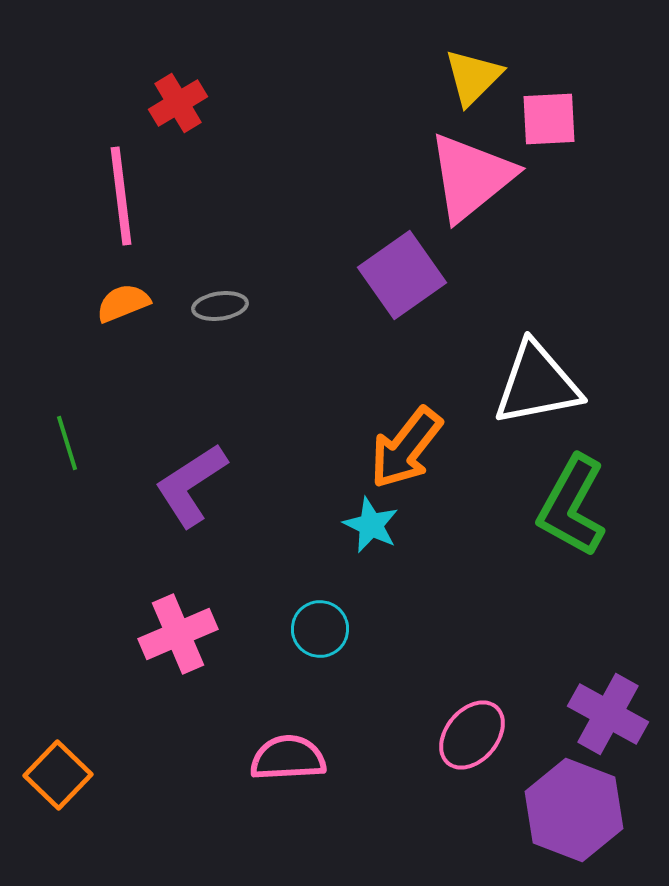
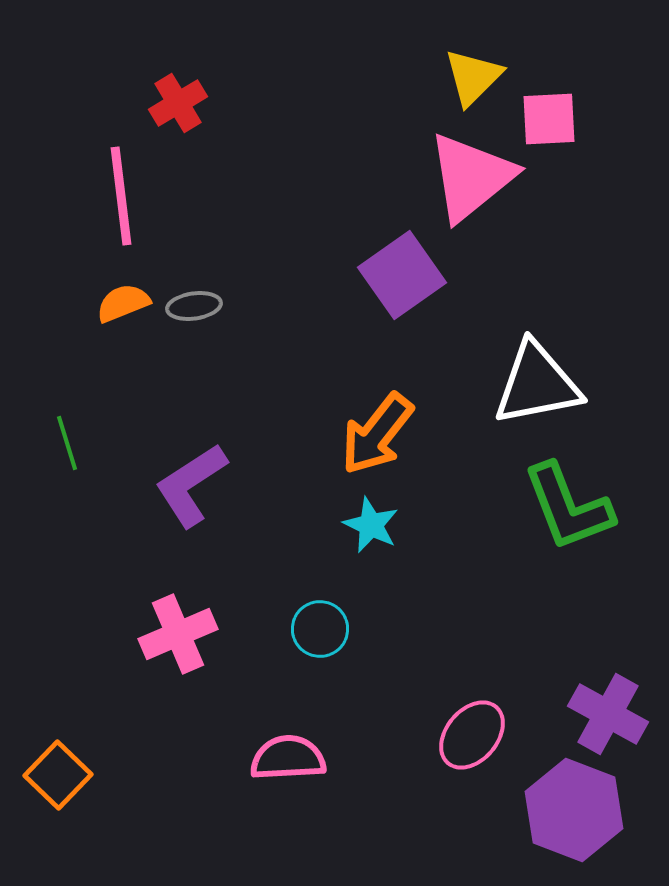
gray ellipse: moved 26 px left
orange arrow: moved 29 px left, 14 px up
green L-shape: moved 4 px left, 1 px down; rotated 50 degrees counterclockwise
